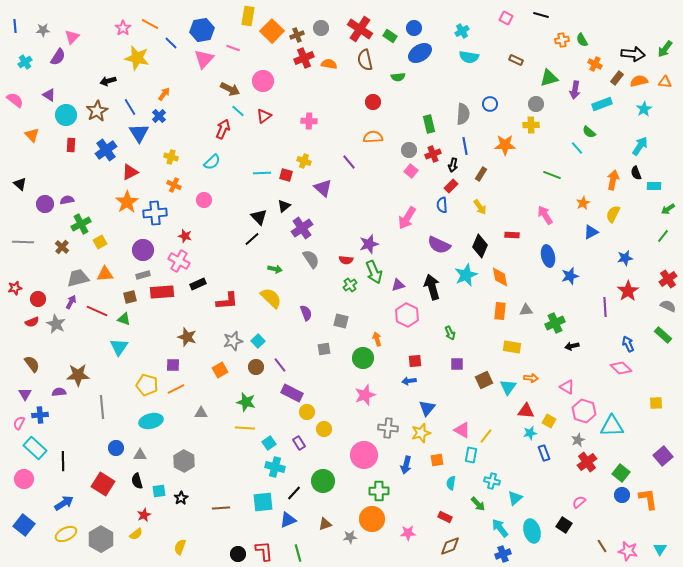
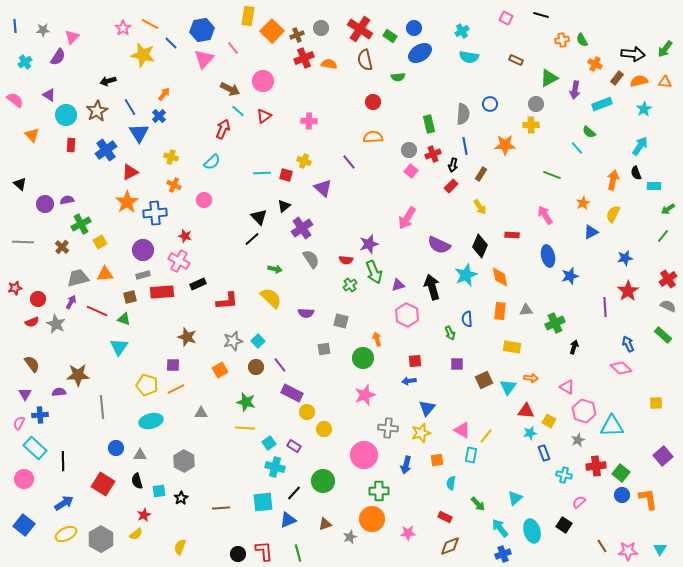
pink line at (233, 48): rotated 32 degrees clockwise
yellow star at (137, 58): moved 6 px right, 3 px up
green triangle at (549, 78): rotated 12 degrees counterclockwise
blue semicircle at (442, 205): moved 25 px right, 114 px down
purple semicircle at (306, 313): rotated 112 degrees clockwise
black arrow at (572, 346): moved 2 px right, 1 px down; rotated 120 degrees clockwise
purple rectangle at (299, 443): moved 5 px left, 3 px down; rotated 24 degrees counterclockwise
red cross at (587, 462): moved 9 px right, 4 px down; rotated 30 degrees clockwise
cyan cross at (492, 481): moved 72 px right, 6 px up
gray star at (350, 537): rotated 16 degrees counterclockwise
pink star at (628, 551): rotated 12 degrees counterclockwise
